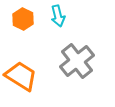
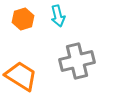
orange hexagon: rotated 15 degrees clockwise
gray cross: rotated 24 degrees clockwise
